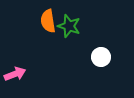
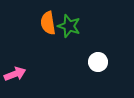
orange semicircle: moved 2 px down
white circle: moved 3 px left, 5 px down
